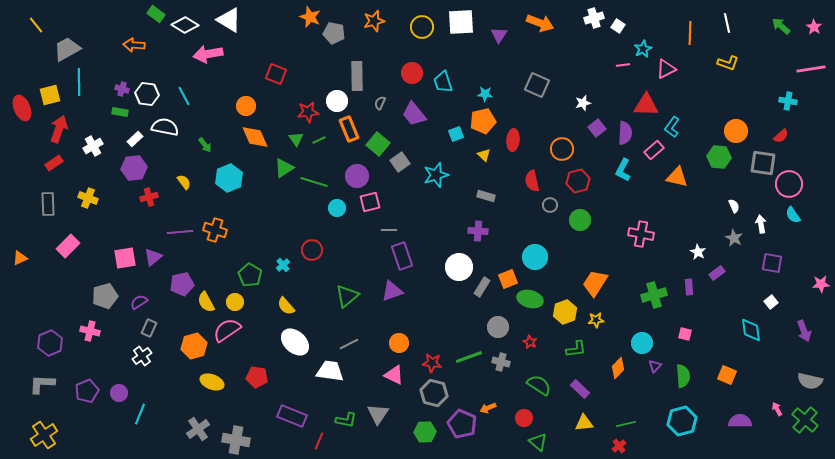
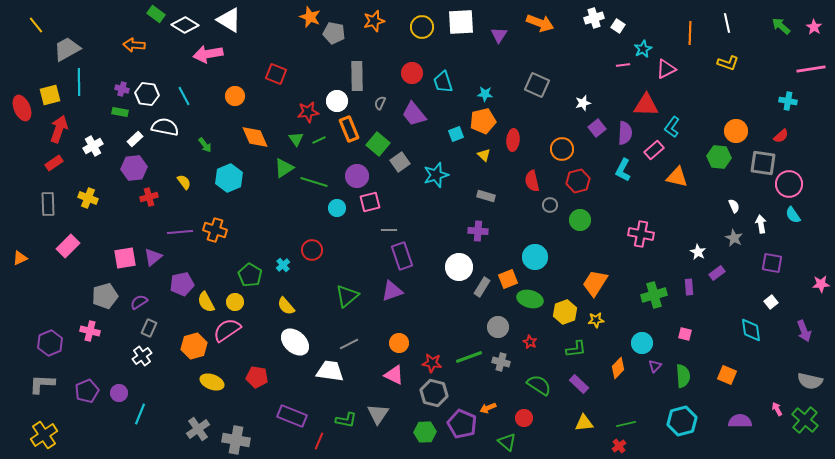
orange circle at (246, 106): moved 11 px left, 10 px up
purple rectangle at (580, 389): moved 1 px left, 5 px up
green triangle at (538, 442): moved 31 px left
